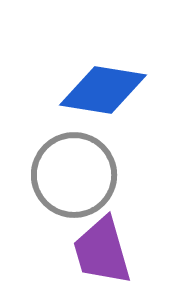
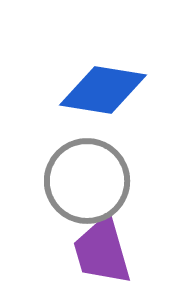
gray circle: moved 13 px right, 6 px down
